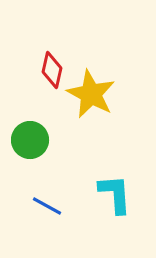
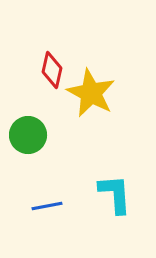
yellow star: moved 1 px up
green circle: moved 2 px left, 5 px up
blue line: rotated 40 degrees counterclockwise
